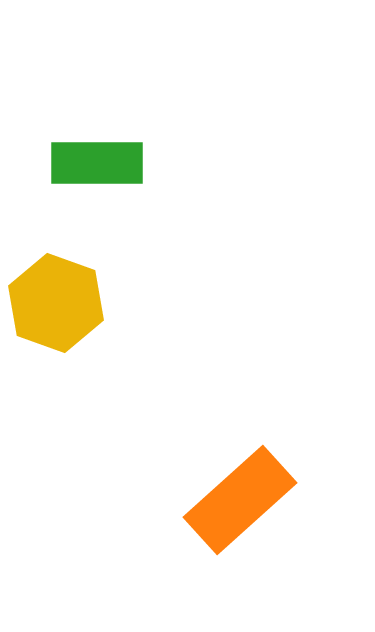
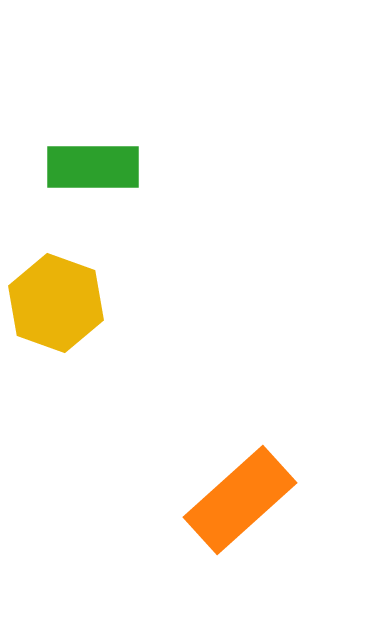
green rectangle: moved 4 px left, 4 px down
